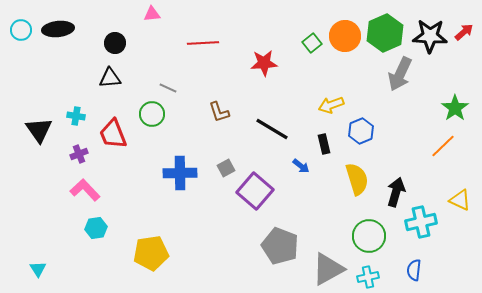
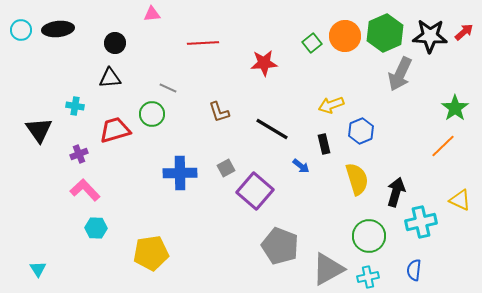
cyan cross at (76, 116): moved 1 px left, 10 px up
red trapezoid at (113, 134): moved 2 px right, 4 px up; rotated 96 degrees clockwise
cyan hexagon at (96, 228): rotated 10 degrees clockwise
